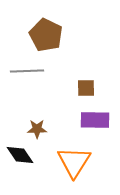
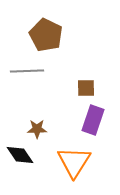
purple rectangle: moved 2 px left; rotated 72 degrees counterclockwise
